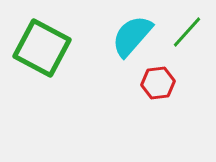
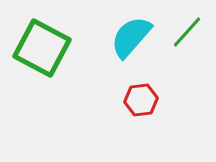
cyan semicircle: moved 1 px left, 1 px down
red hexagon: moved 17 px left, 17 px down
